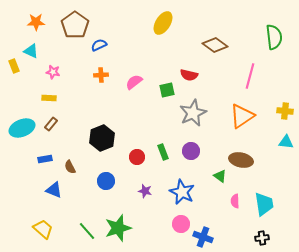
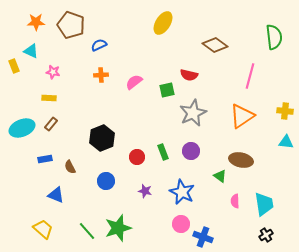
brown pentagon at (75, 25): moved 4 px left; rotated 16 degrees counterclockwise
blue triangle at (54, 190): moved 2 px right, 5 px down
black cross at (262, 238): moved 4 px right, 3 px up; rotated 24 degrees counterclockwise
